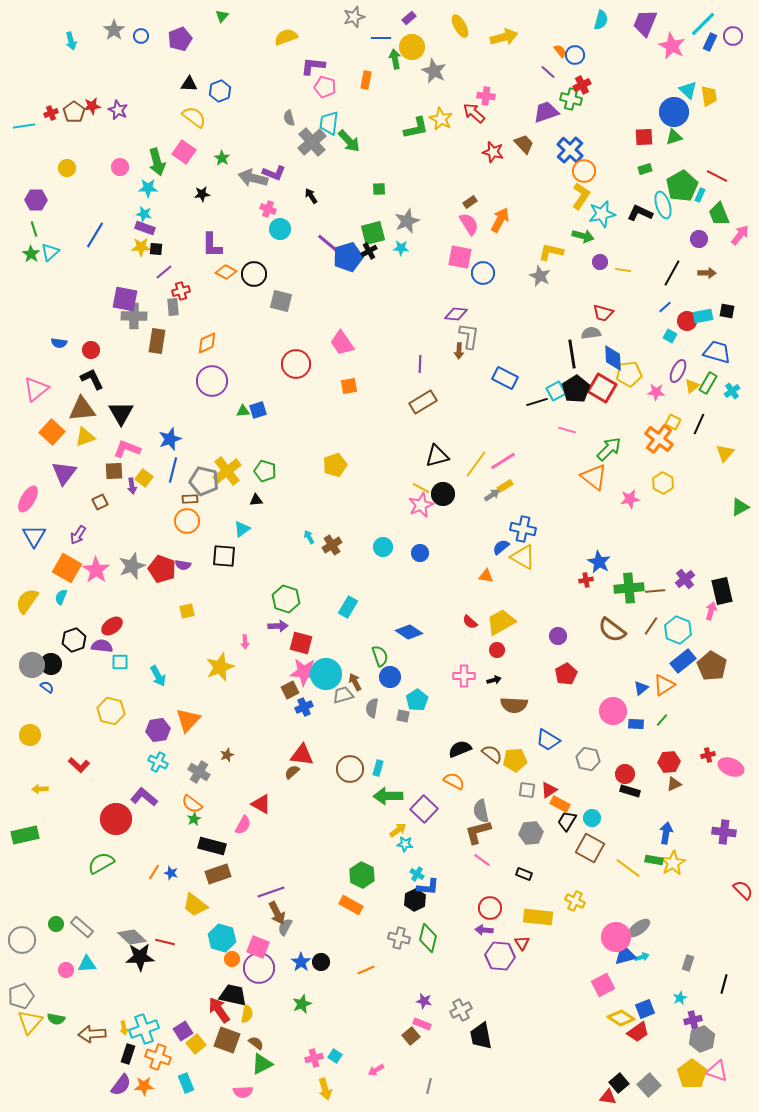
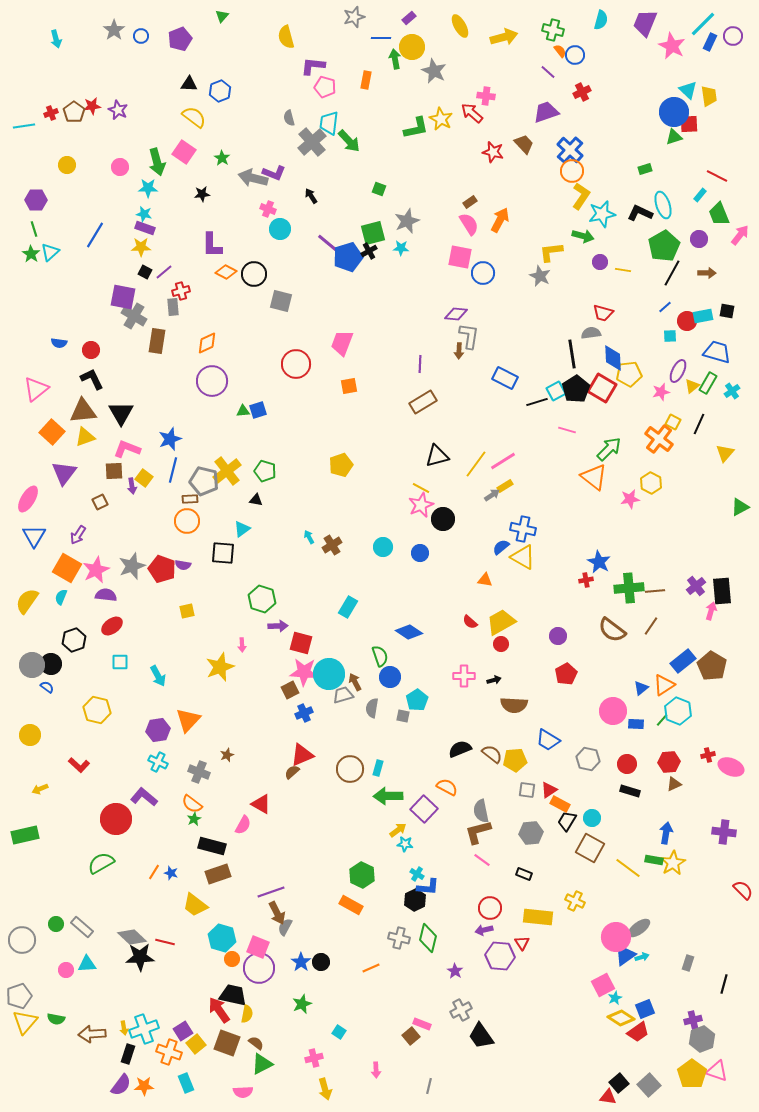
yellow semicircle at (286, 37): rotated 85 degrees counterclockwise
cyan arrow at (71, 41): moved 15 px left, 2 px up
red cross at (582, 85): moved 7 px down
green cross at (571, 99): moved 18 px left, 69 px up
red arrow at (474, 113): moved 2 px left
red square at (644, 137): moved 45 px right, 13 px up
yellow circle at (67, 168): moved 3 px up
orange circle at (584, 171): moved 12 px left
green pentagon at (682, 186): moved 18 px left, 60 px down
green square at (379, 189): rotated 24 degrees clockwise
cyan rectangle at (700, 195): rotated 16 degrees clockwise
black square at (156, 249): moved 11 px left, 23 px down; rotated 24 degrees clockwise
yellow L-shape at (551, 252): rotated 20 degrees counterclockwise
purple square at (125, 299): moved 2 px left, 2 px up
gray cross at (134, 316): rotated 30 degrees clockwise
cyan square at (670, 336): rotated 32 degrees counterclockwise
pink trapezoid at (342, 343): rotated 56 degrees clockwise
pink star at (656, 392): moved 5 px right; rotated 18 degrees counterclockwise
brown triangle at (82, 409): moved 1 px right, 2 px down
yellow pentagon at (335, 465): moved 6 px right
yellow hexagon at (663, 483): moved 12 px left
black circle at (443, 494): moved 25 px down
black triangle at (256, 500): rotated 16 degrees clockwise
black square at (224, 556): moved 1 px left, 3 px up
pink star at (96, 570): rotated 12 degrees clockwise
orange triangle at (486, 576): moved 1 px left, 4 px down
purple cross at (685, 579): moved 11 px right, 7 px down
black rectangle at (722, 591): rotated 8 degrees clockwise
green hexagon at (286, 599): moved 24 px left
cyan hexagon at (678, 630): moved 81 px down
pink arrow at (245, 642): moved 3 px left, 3 px down
purple semicircle at (102, 646): moved 4 px right, 51 px up
red circle at (497, 650): moved 4 px right, 6 px up
cyan circle at (326, 674): moved 3 px right
blue cross at (304, 707): moved 6 px down
yellow hexagon at (111, 711): moved 14 px left, 1 px up
red triangle at (302, 755): rotated 30 degrees counterclockwise
gray cross at (199, 772): rotated 10 degrees counterclockwise
red circle at (625, 774): moved 2 px right, 10 px up
orange semicircle at (454, 781): moved 7 px left, 6 px down
yellow arrow at (40, 789): rotated 21 degrees counterclockwise
purple arrow at (484, 930): rotated 18 degrees counterclockwise
blue triangle at (625, 955): rotated 20 degrees counterclockwise
orange line at (366, 970): moved 5 px right, 2 px up
gray pentagon at (21, 996): moved 2 px left
cyan star at (680, 998): moved 65 px left
purple star at (424, 1001): moved 31 px right, 30 px up; rotated 21 degrees clockwise
yellow triangle at (30, 1022): moved 5 px left
black trapezoid at (481, 1036): rotated 24 degrees counterclockwise
brown square at (227, 1040): moved 3 px down
cyan square at (335, 1056): moved 4 px right, 24 px up
orange cross at (158, 1057): moved 11 px right, 5 px up
pink arrow at (376, 1070): rotated 63 degrees counterclockwise
